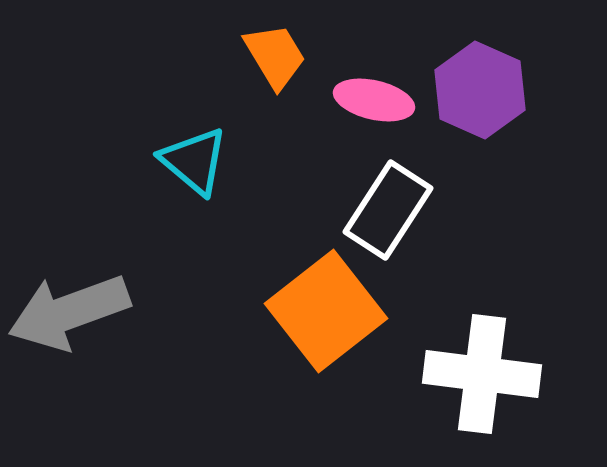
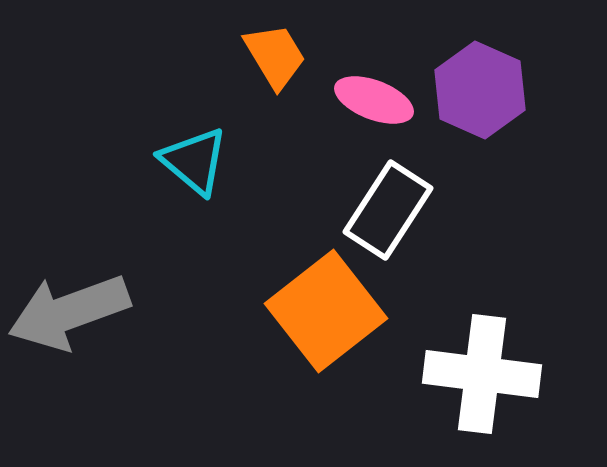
pink ellipse: rotated 8 degrees clockwise
